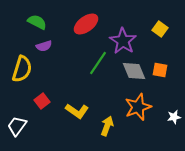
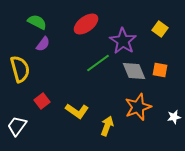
purple semicircle: moved 1 px left, 2 px up; rotated 35 degrees counterclockwise
green line: rotated 20 degrees clockwise
yellow semicircle: moved 2 px left; rotated 32 degrees counterclockwise
